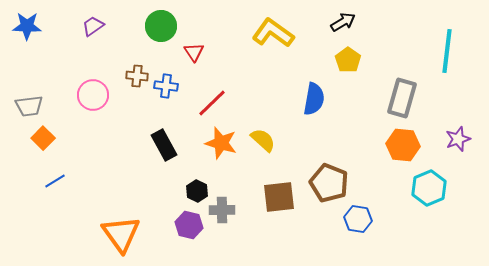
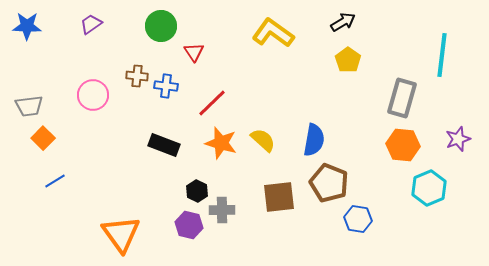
purple trapezoid: moved 2 px left, 2 px up
cyan line: moved 5 px left, 4 px down
blue semicircle: moved 41 px down
black rectangle: rotated 40 degrees counterclockwise
